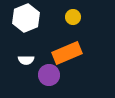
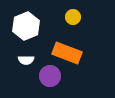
white hexagon: moved 8 px down
orange rectangle: rotated 44 degrees clockwise
purple circle: moved 1 px right, 1 px down
